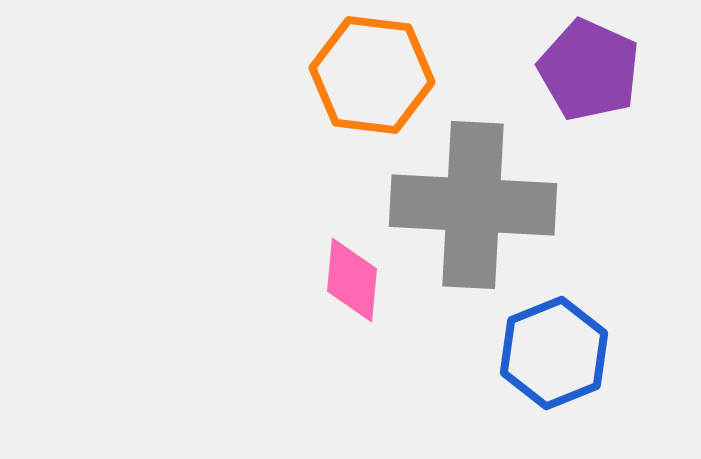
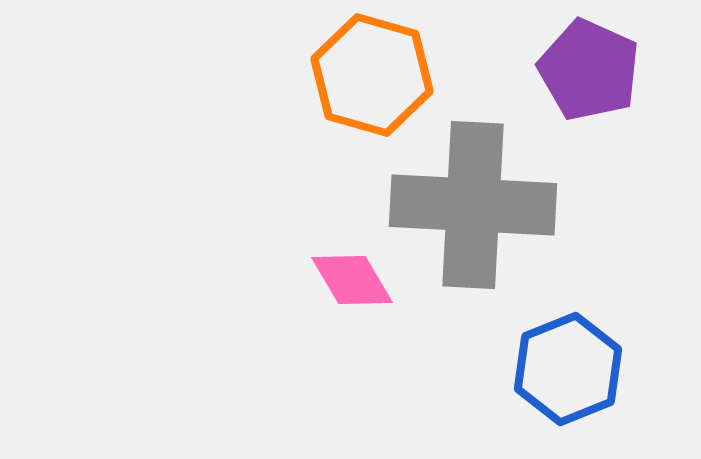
orange hexagon: rotated 9 degrees clockwise
pink diamond: rotated 36 degrees counterclockwise
blue hexagon: moved 14 px right, 16 px down
